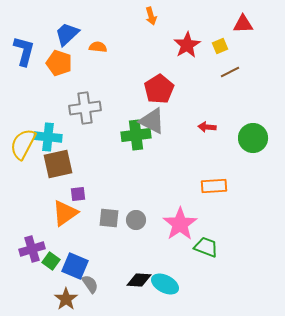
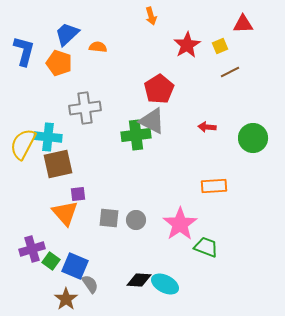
orange triangle: rotated 36 degrees counterclockwise
